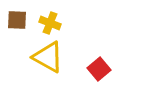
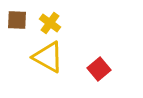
yellow cross: rotated 15 degrees clockwise
